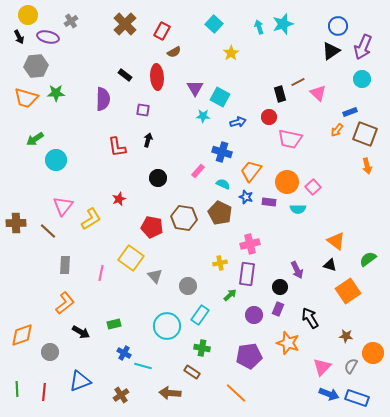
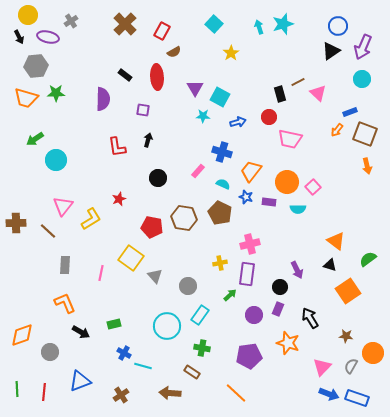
orange L-shape at (65, 303): rotated 75 degrees counterclockwise
